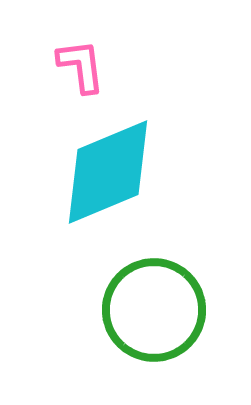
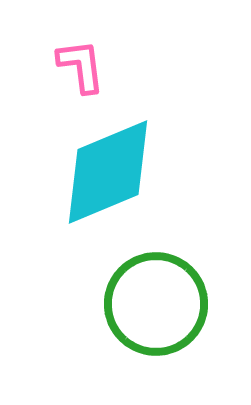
green circle: moved 2 px right, 6 px up
